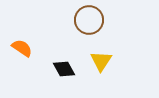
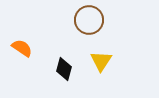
black diamond: rotated 45 degrees clockwise
